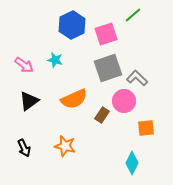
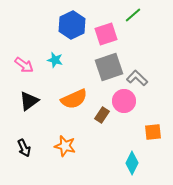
gray square: moved 1 px right, 1 px up
orange square: moved 7 px right, 4 px down
